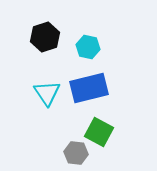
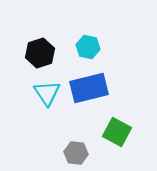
black hexagon: moved 5 px left, 16 px down
green square: moved 18 px right
